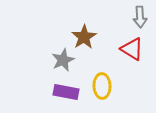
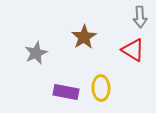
red triangle: moved 1 px right, 1 px down
gray star: moved 27 px left, 7 px up
yellow ellipse: moved 1 px left, 2 px down
